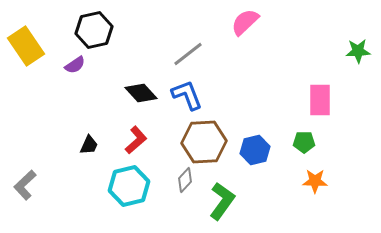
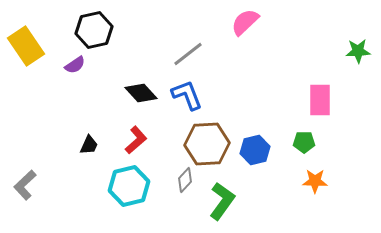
brown hexagon: moved 3 px right, 2 px down
